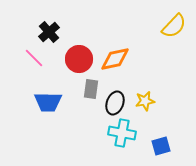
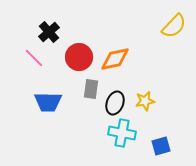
red circle: moved 2 px up
